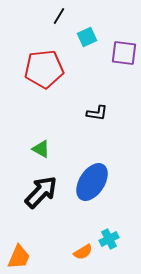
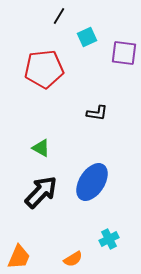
green triangle: moved 1 px up
orange semicircle: moved 10 px left, 7 px down
